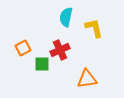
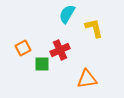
cyan semicircle: moved 1 px right, 3 px up; rotated 18 degrees clockwise
